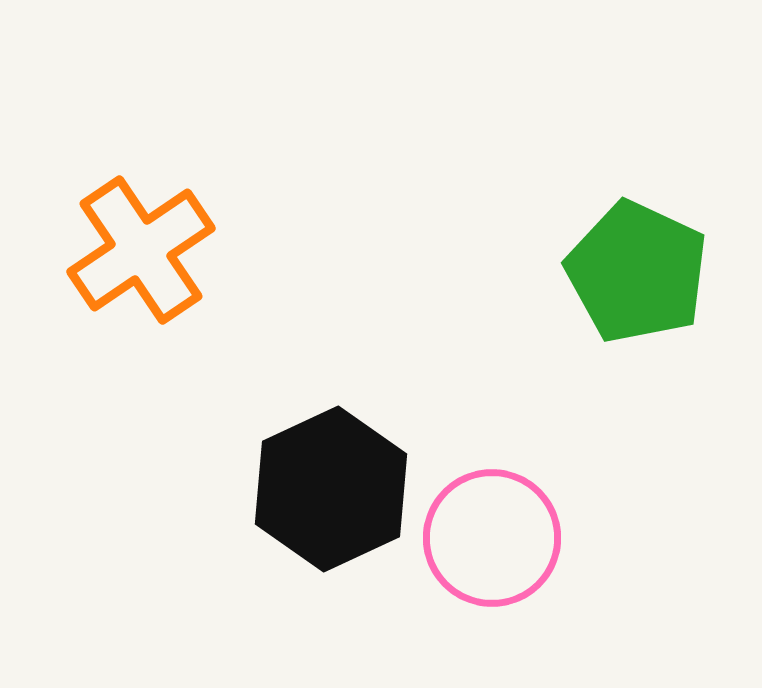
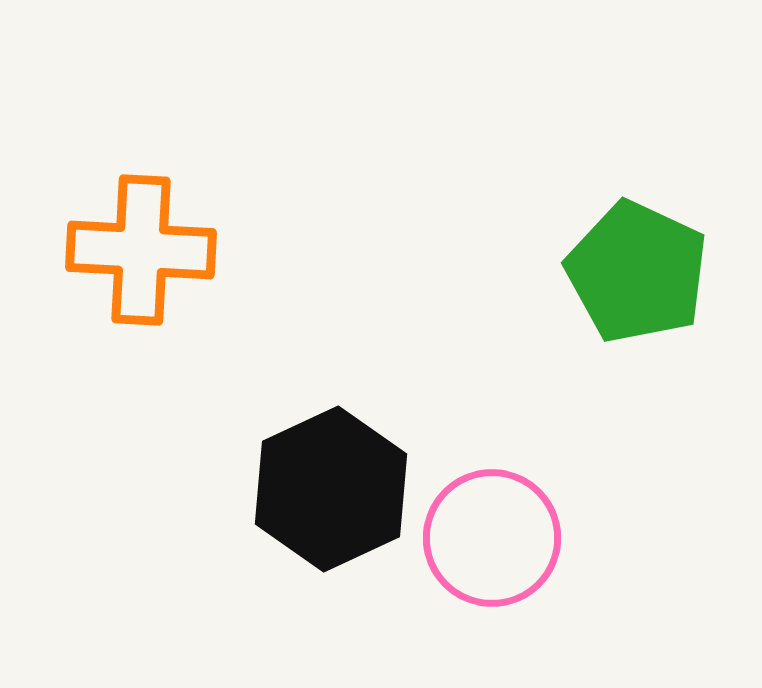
orange cross: rotated 37 degrees clockwise
